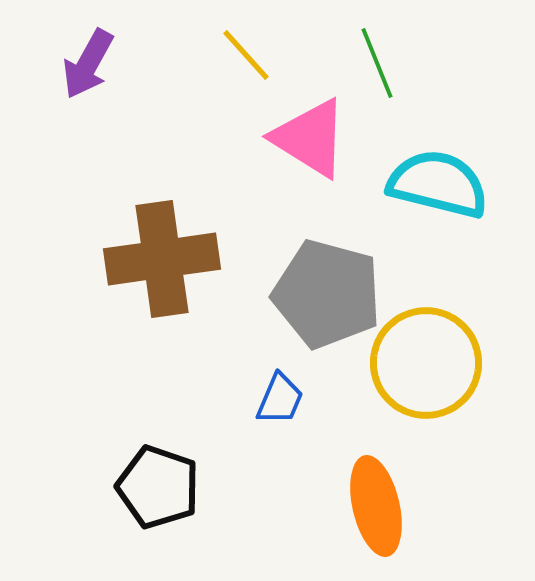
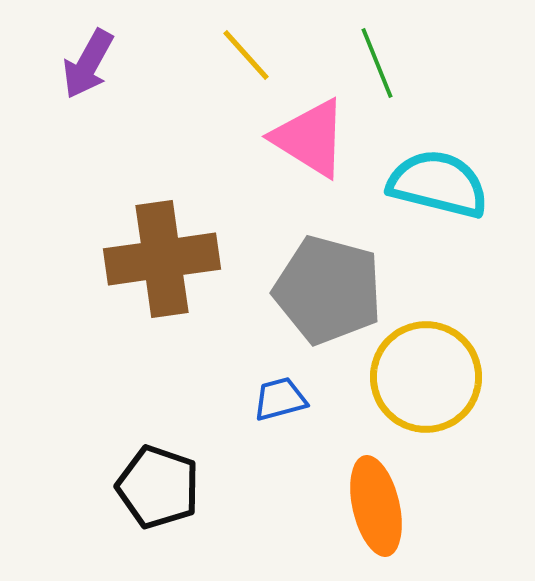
gray pentagon: moved 1 px right, 4 px up
yellow circle: moved 14 px down
blue trapezoid: rotated 128 degrees counterclockwise
